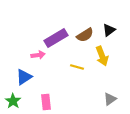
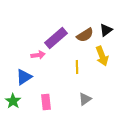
black triangle: moved 3 px left
purple rectangle: rotated 10 degrees counterclockwise
yellow line: rotated 72 degrees clockwise
gray triangle: moved 25 px left
